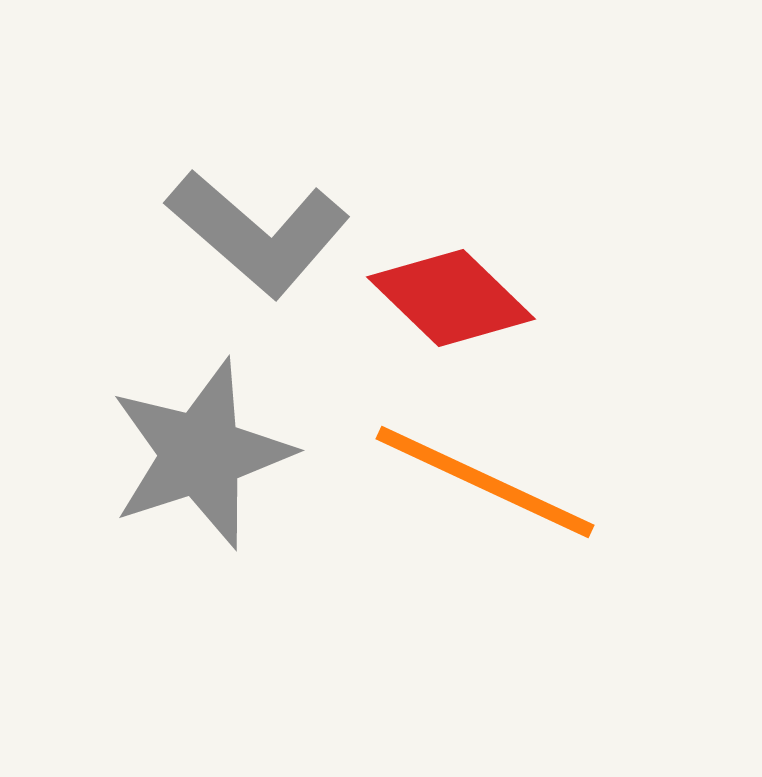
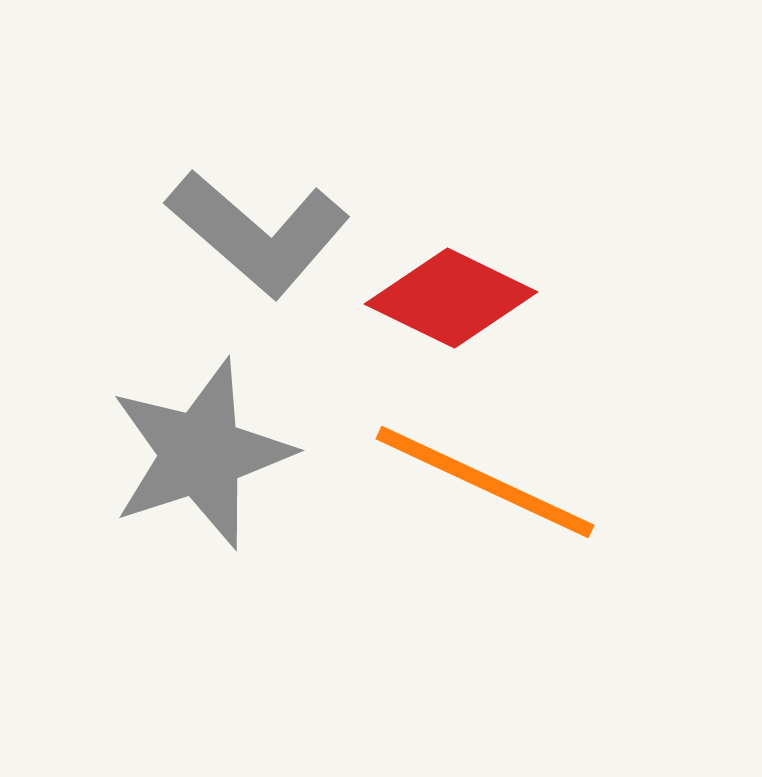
red diamond: rotated 18 degrees counterclockwise
